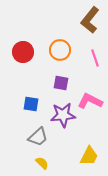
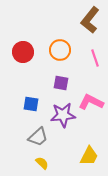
pink L-shape: moved 1 px right, 1 px down
